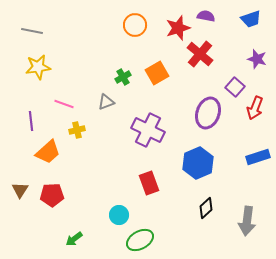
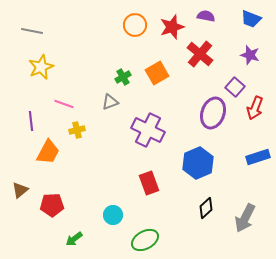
blue trapezoid: rotated 40 degrees clockwise
red star: moved 6 px left, 1 px up
purple star: moved 7 px left, 4 px up
yellow star: moved 3 px right; rotated 15 degrees counterclockwise
gray triangle: moved 4 px right
purple ellipse: moved 5 px right
orange trapezoid: rotated 20 degrees counterclockwise
brown triangle: rotated 18 degrees clockwise
red pentagon: moved 10 px down
cyan circle: moved 6 px left
gray arrow: moved 2 px left, 3 px up; rotated 20 degrees clockwise
green ellipse: moved 5 px right
